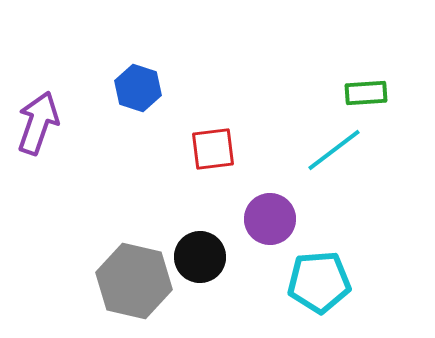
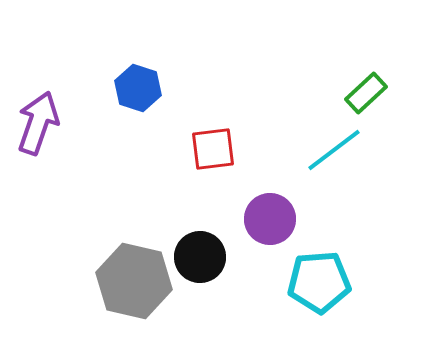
green rectangle: rotated 39 degrees counterclockwise
